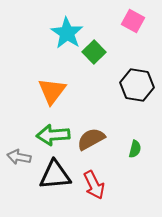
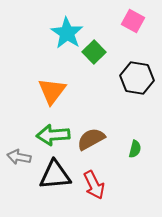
black hexagon: moved 7 px up
